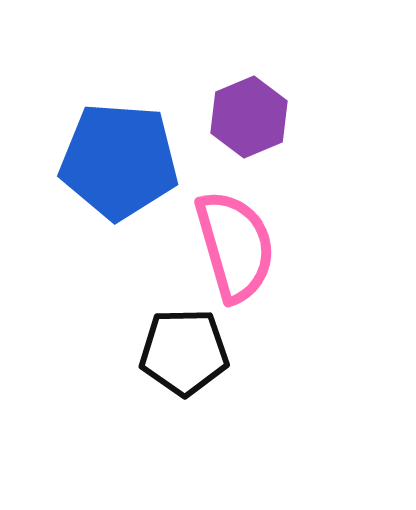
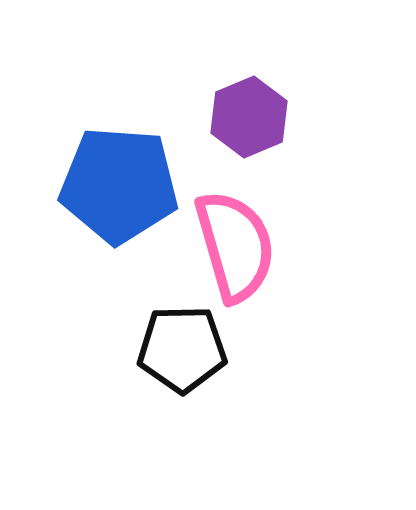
blue pentagon: moved 24 px down
black pentagon: moved 2 px left, 3 px up
